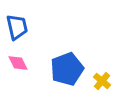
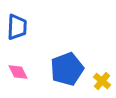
blue trapezoid: rotated 16 degrees clockwise
pink diamond: moved 9 px down
